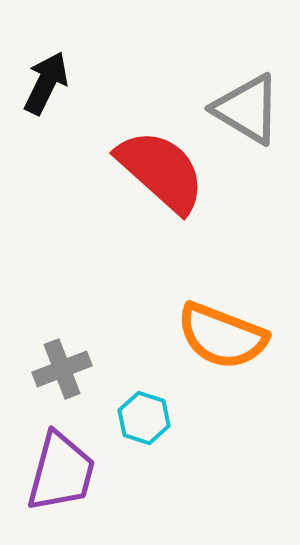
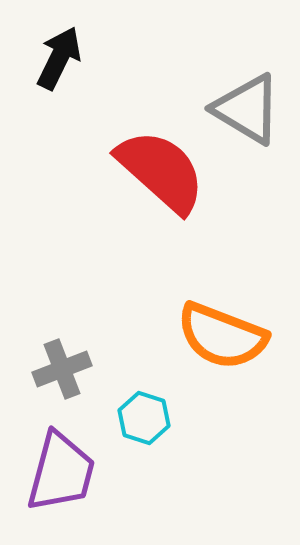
black arrow: moved 13 px right, 25 px up
